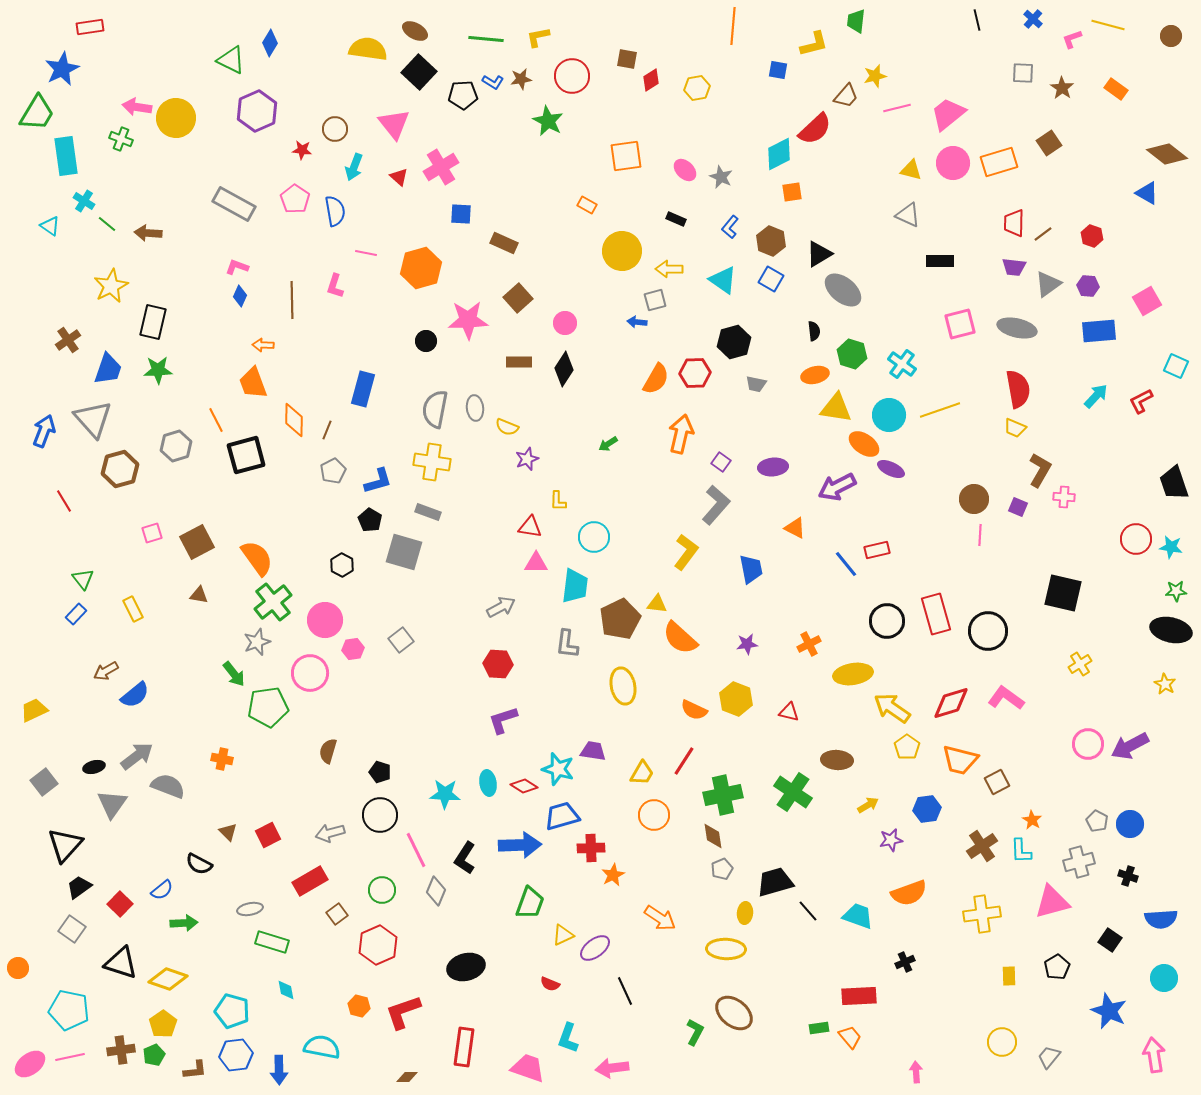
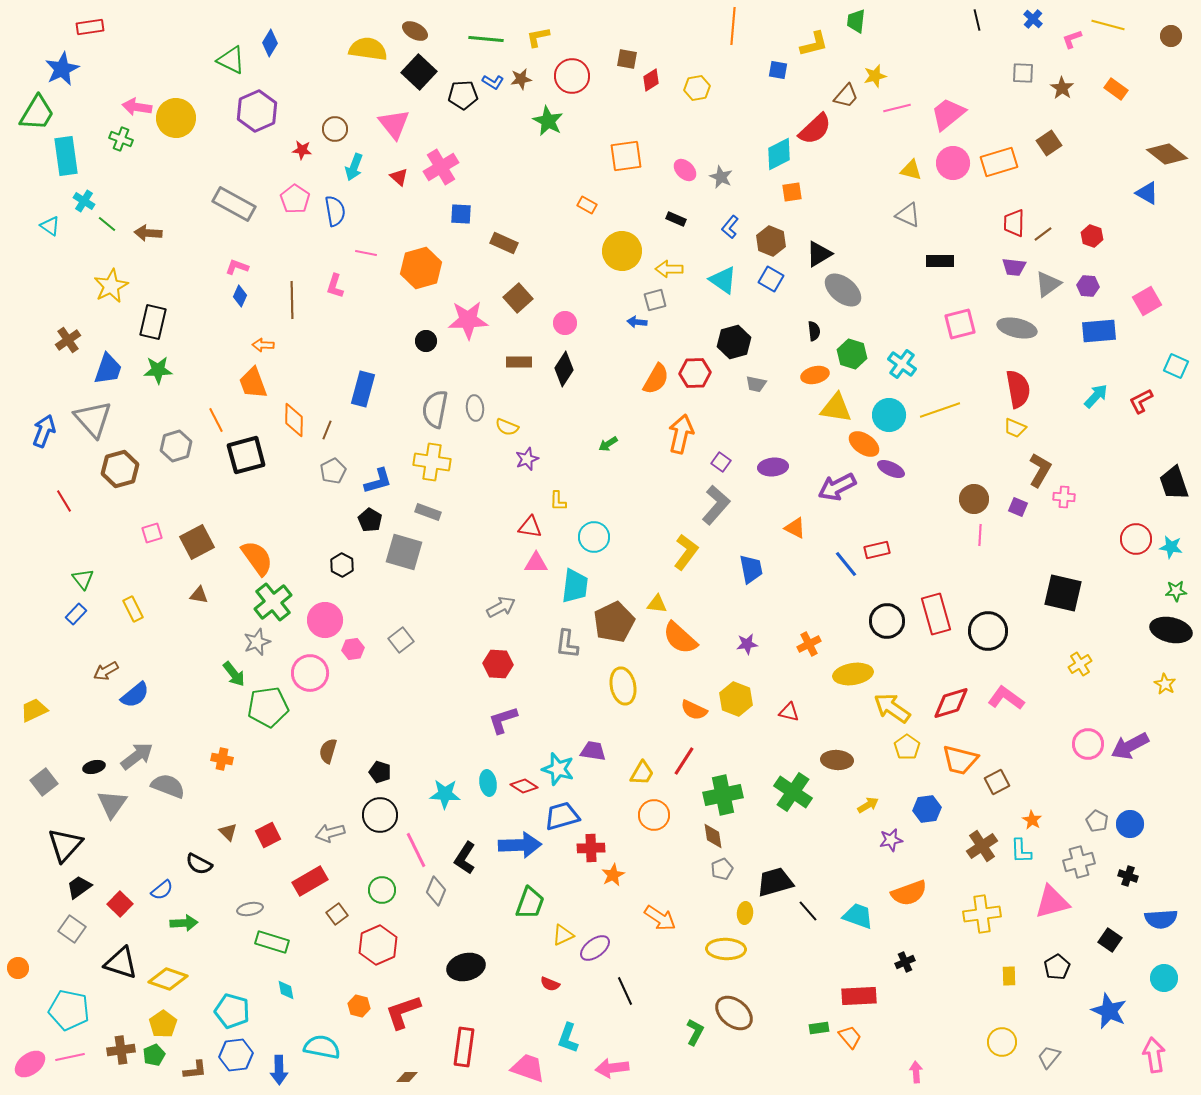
brown pentagon at (620, 619): moved 6 px left, 3 px down
